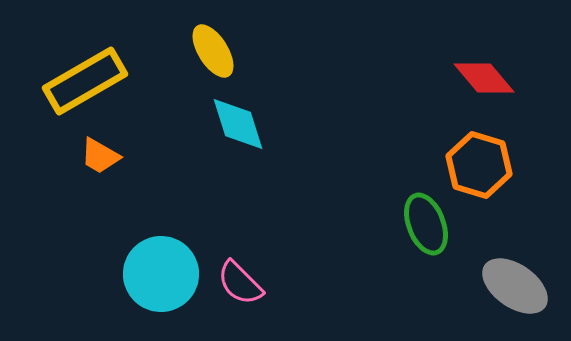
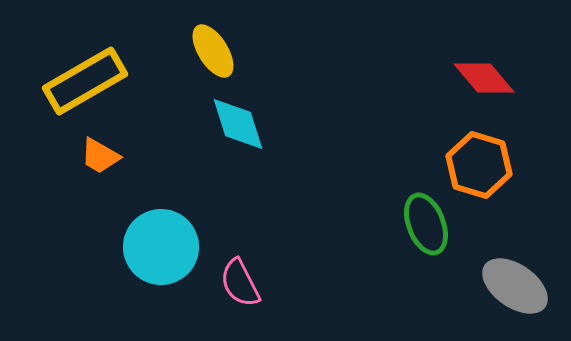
cyan circle: moved 27 px up
pink semicircle: rotated 18 degrees clockwise
